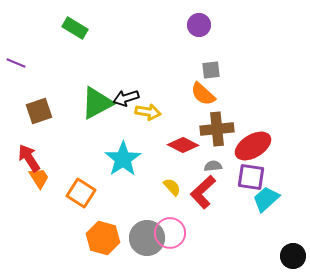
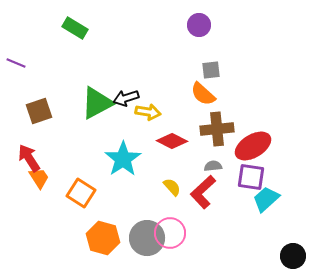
red diamond: moved 11 px left, 4 px up
